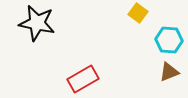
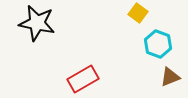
cyan hexagon: moved 11 px left, 4 px down; rotated 16 degrees clockwise
brown triangle: moved 1 px right, 5 px down
